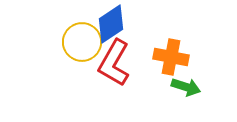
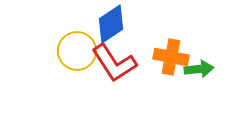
yellow circle: moved 5 px left, 9 px down
red L-shape: rotated 63 degrees counterclockwise
green arrow: moved 13 px right, 18 px up; rotated 24 degrees counterclockwise
